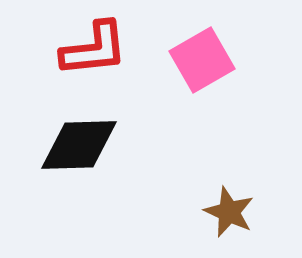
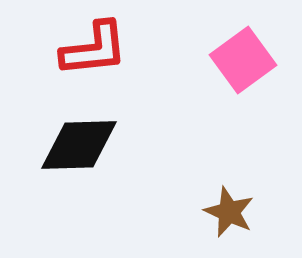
pink square: moved 41 px right; rotated 6 degrees counterclockwise
